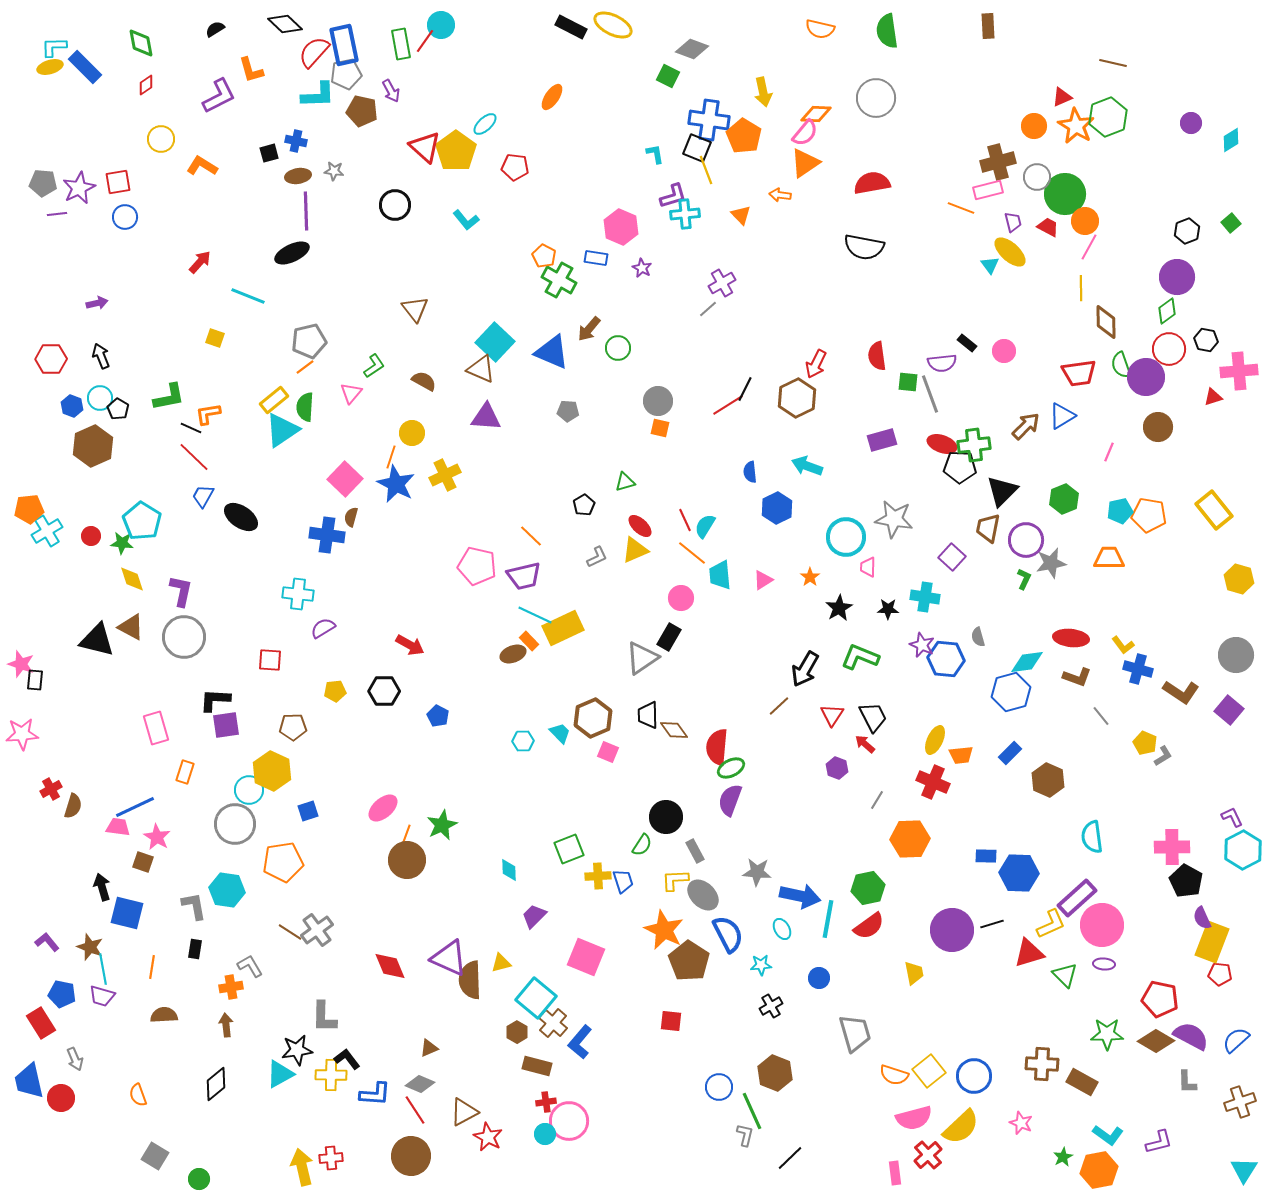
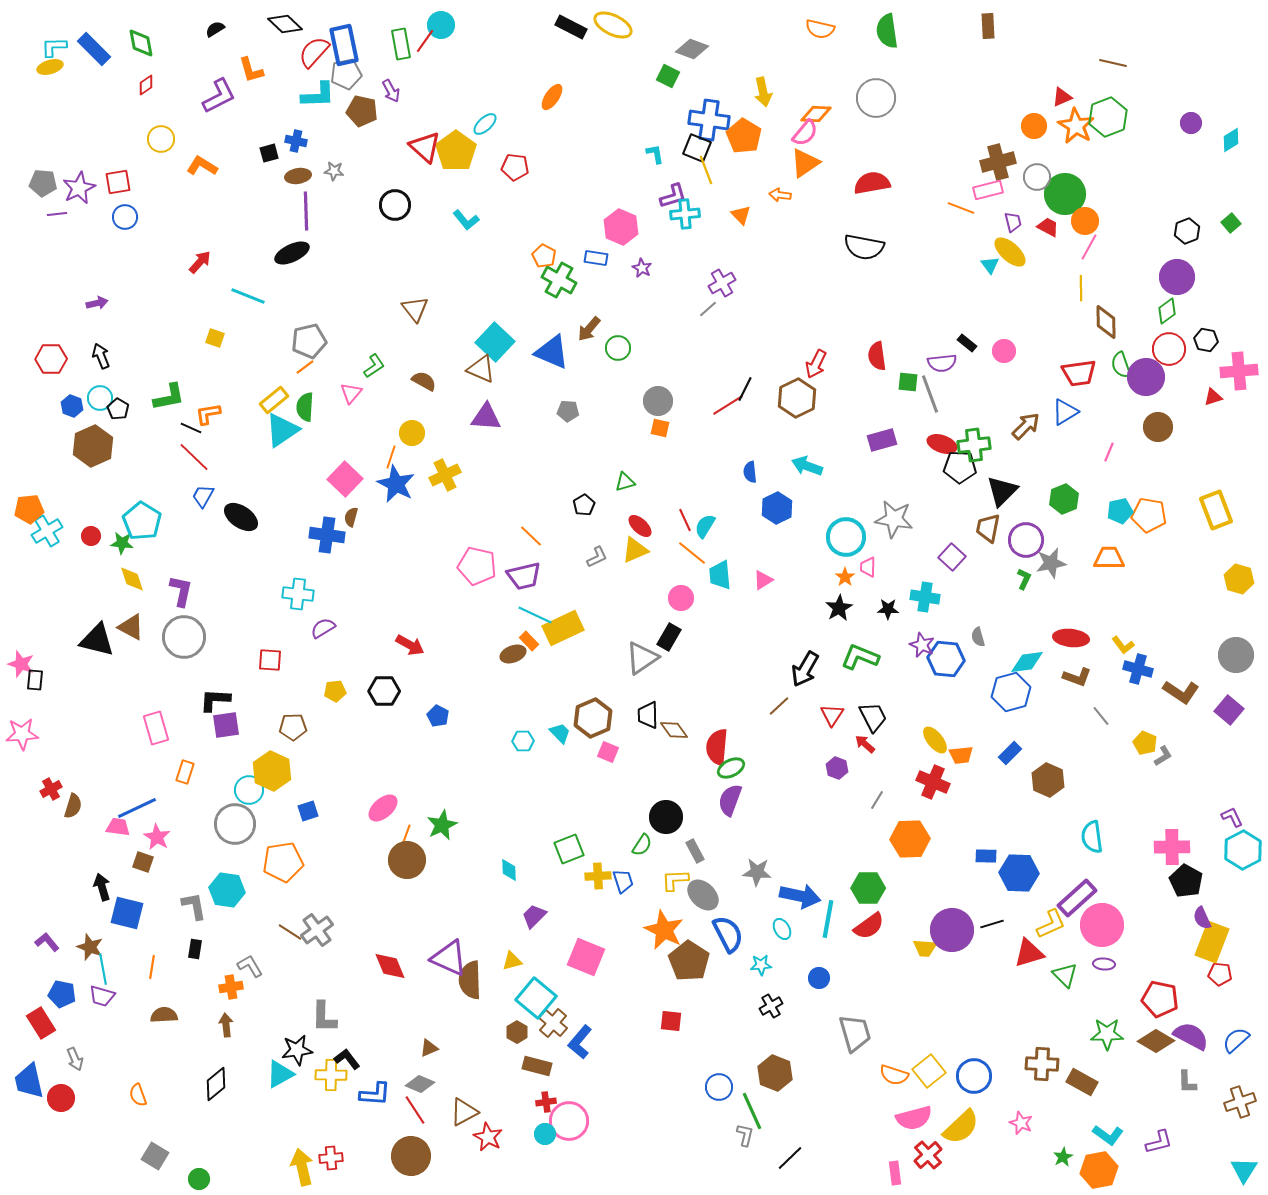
blue rectangle at (85, 67): moved 9 px right, 18 px up
blue triangle at (1062, 416): moved 3 px right, 4 px up
yellow rectangle at (1214, 510): moved 2 px right; rotated 18 degrees clockwise
orange star at (810, 577): moved 35 px right
yellow ellipse at (935, 740): rotated 64 degrees counterclockwise
blue line at (135, 807): moved 2 px right, 1 px down
green hexagon at (868, 888): rotated 12 degrees clockwise
yellow triangle at (501, 963): moved 11 px right, 2 px up
yellow trapezoid at (914, 973): moved 11 px right, 25 px up; rotated 105 degrees clockwise
